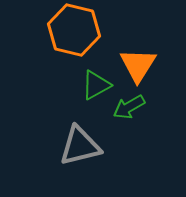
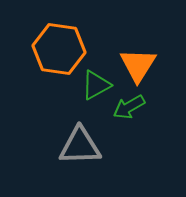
orange hexagon: moved 15 px left, 19 px down; rotated 6 degrees counterclockwise
gray triangle: rotated 12 degrees clockwise
